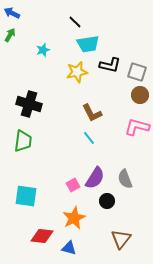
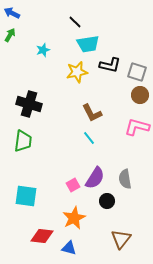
gray semicircle: rotated 12 degrees clockwise
